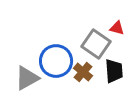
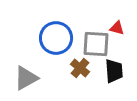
gray square: rotated 32 degrees counterclockwise
blue circle: moved 23 px up
brown cross: moved 3 px left, 4 px up
gray triangle: moved 1 px left
